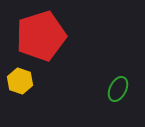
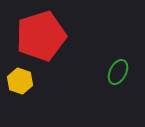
green ellipse: moved 17 px up
